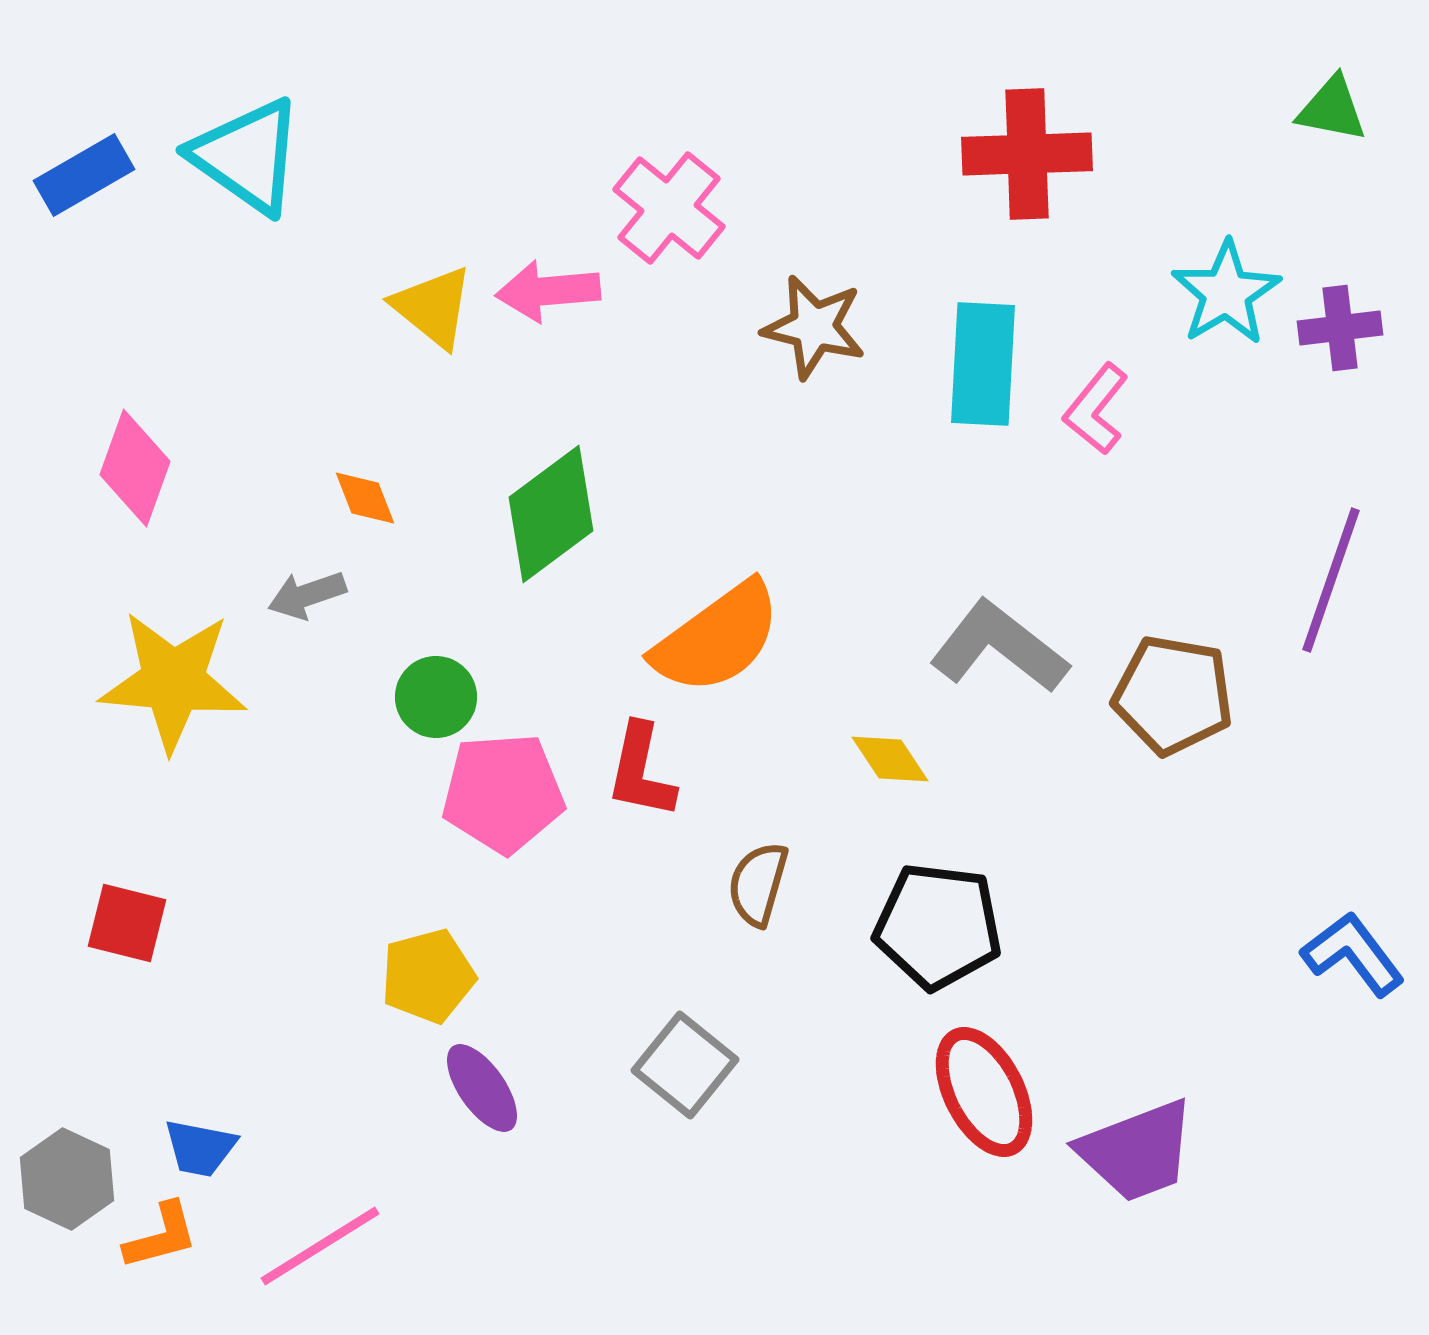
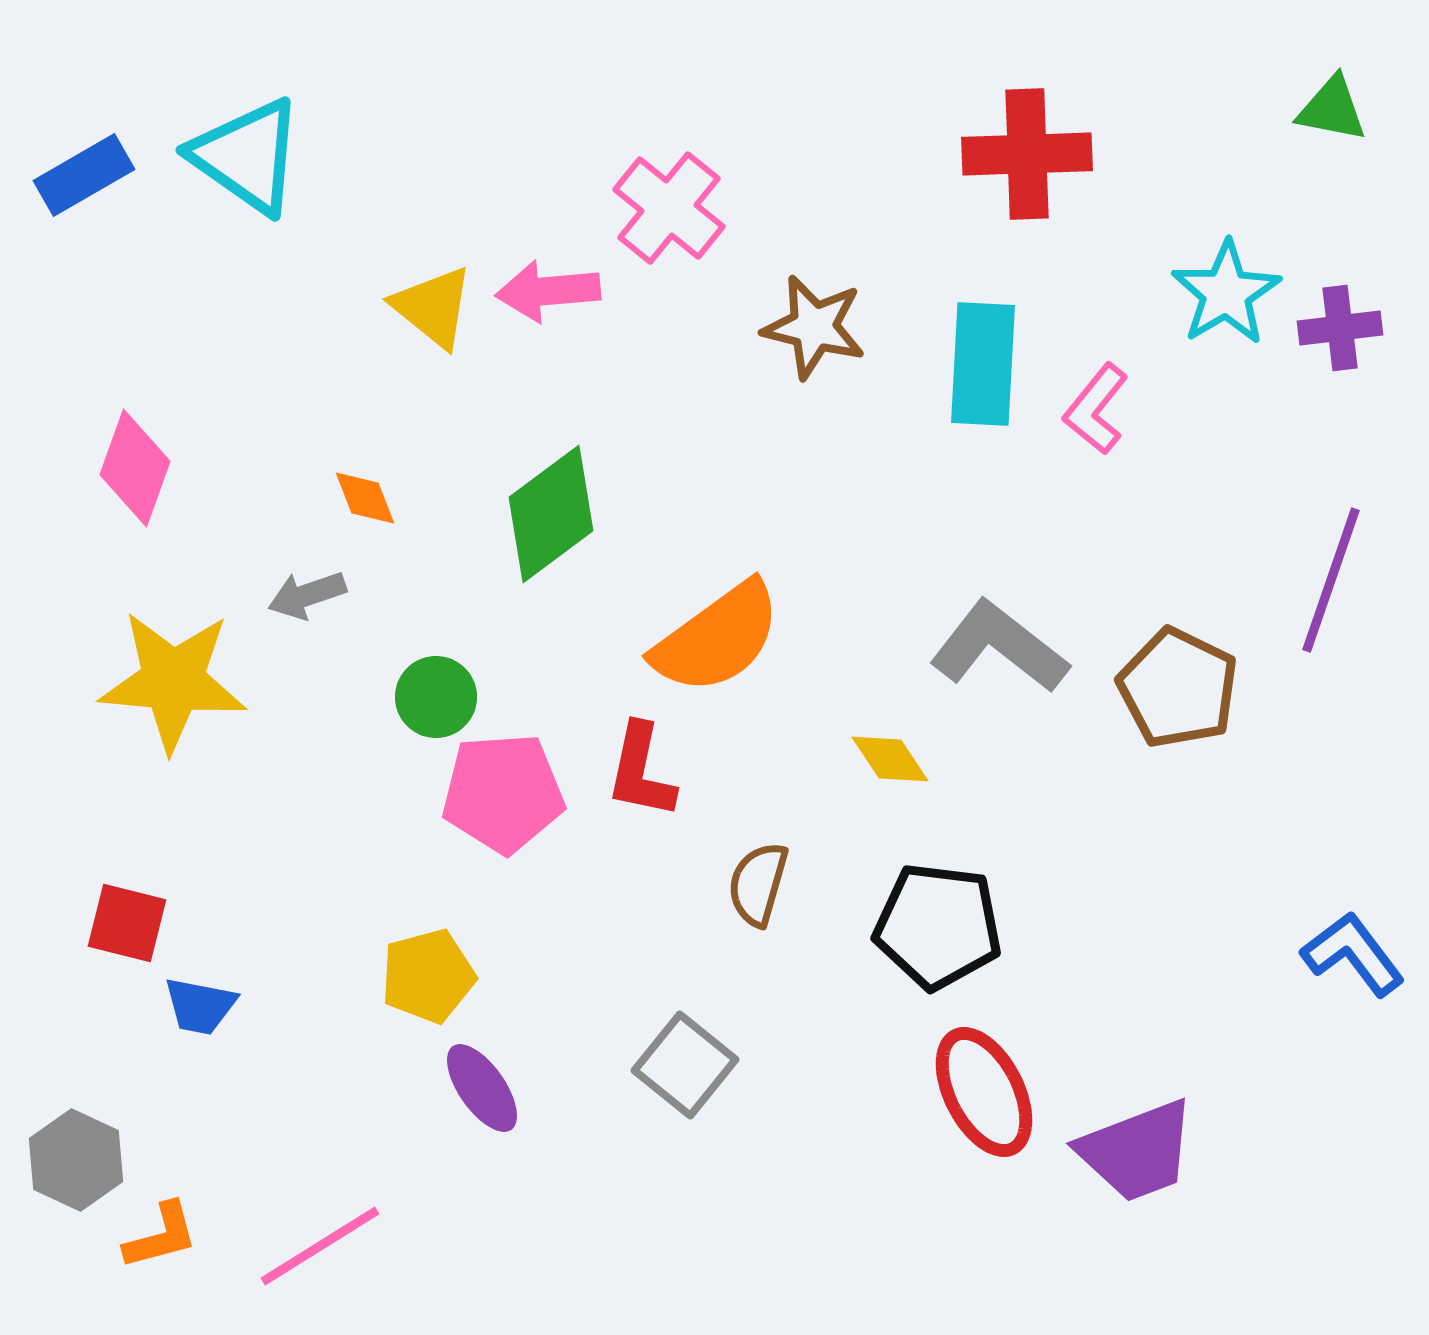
brown pentagon: moved 5 px right, 7 px up; rotated 16 degrees clockwise
blue trapezoid: moved 142 px up
gray hexagon: moved 9 px right, 19 px up
